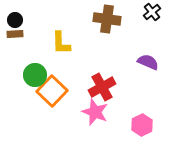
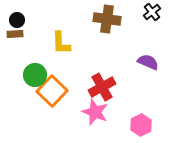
black circle: moved 2 px right
pink hexagon: moved 1 px left
